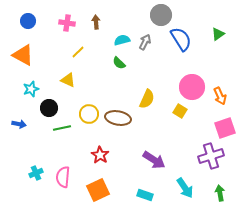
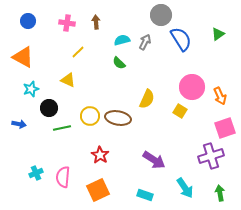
orange triangle: moved 2 px down
yellow circle: moved 1 px right, 2 px down
